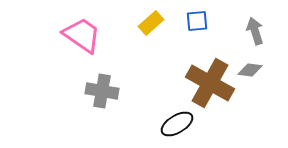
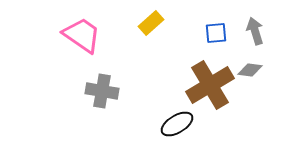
blue square: moved 19 px right, 12 px down
brown cross: moved 2 px down; rotated 30 degrees clockwise
